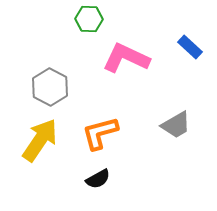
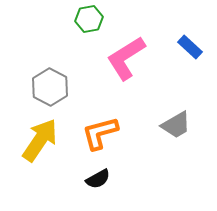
green hexagon: rotated 12 degrees counterclockwise
pink L-shape: rotated 57 degrees counterclockwise
